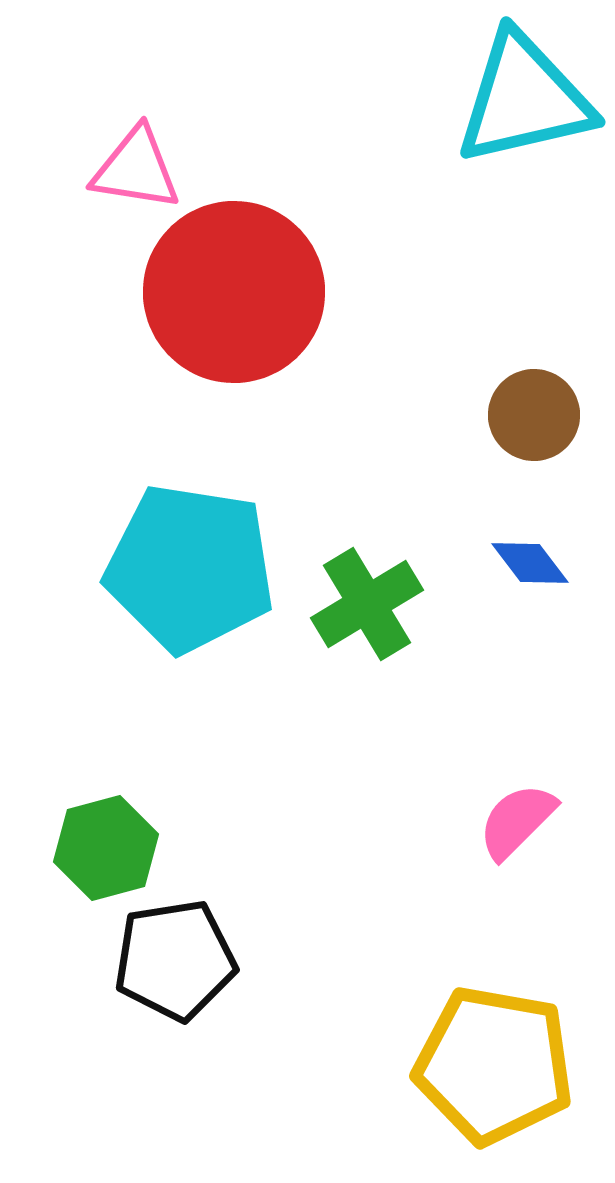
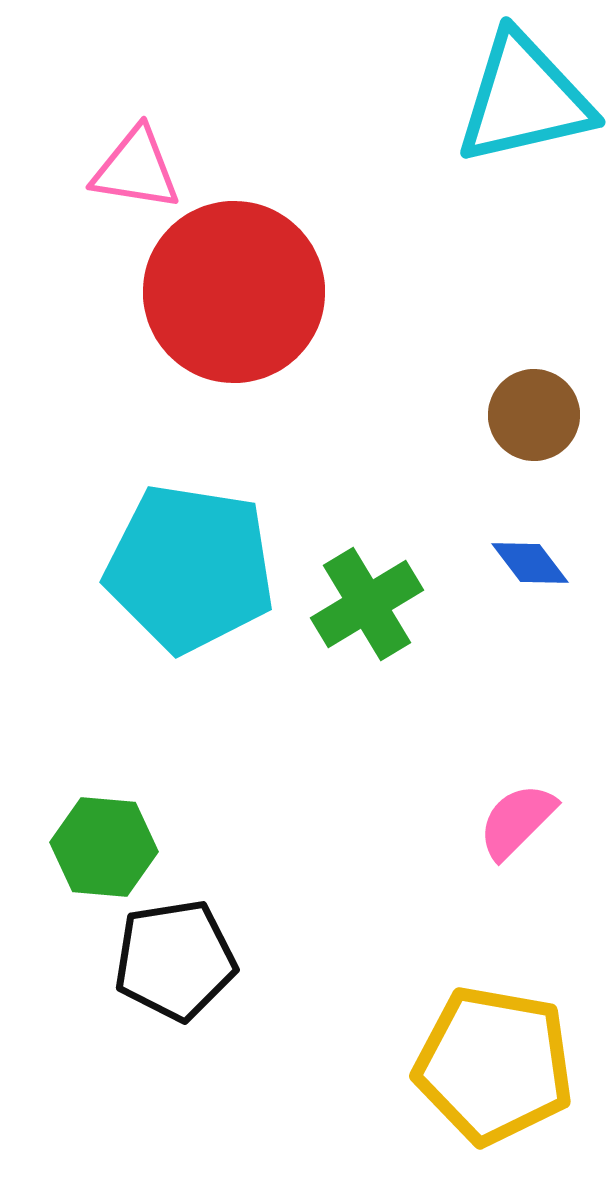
green hexagon: moved 2 px left, 1 px up; rotated 20 degrees clockwise
